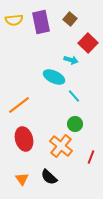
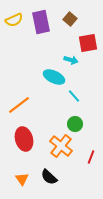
yellow semicircle: rotated 18 degrees counterclockwise
red square: rotated 36 degrees clockwise
